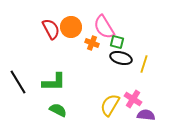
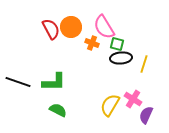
green square: moved 2 px down
black ellipse: rotated 20 degrees counterclockwise
black line: rotated 40 degrees counterclockwise
purple semicircle: rotated 72 degrees counterclockwise
